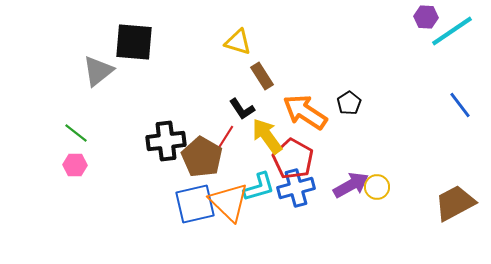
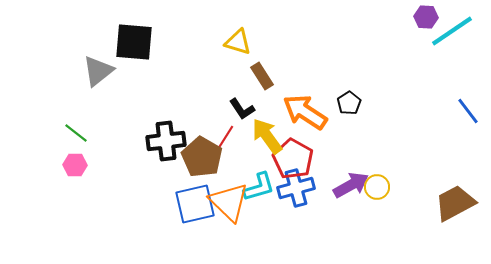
blue line: moved 8 px right, 6 px down
